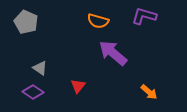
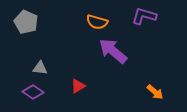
orange semicircle: moved 1 px left, 1 px down
purple arrow: moved 2 px up
gray triangle: rotated 28 degrees counterclockwise
red triangle: rotated 21 degrees clockwise
orange arrow: moved 6 px right
